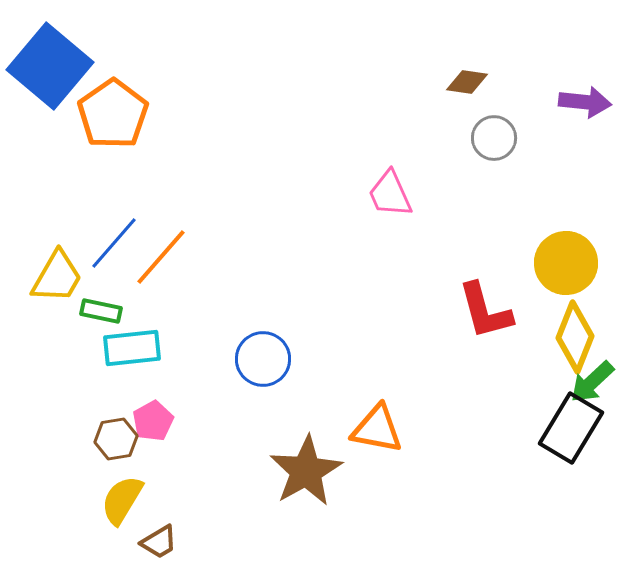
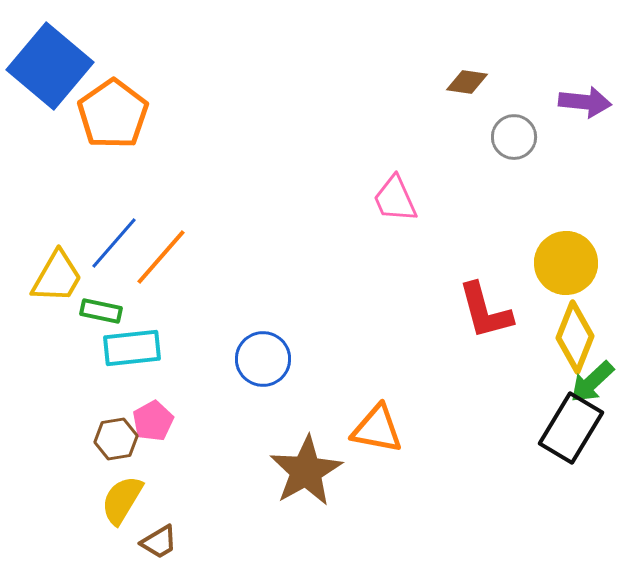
gray circle: moved 20 px right, 1 px up
pink trapezoid: moved 5 px right, 5 px down
